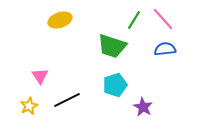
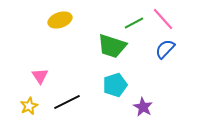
green line: moved 3 px down; rotated 30 degrees clockwise
blue semicircle: rotated 40 degrees counterclockwise
black line: moved 2 px down
